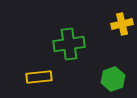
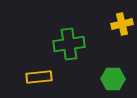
green hexagon: rotated 20 degrees clockwise
